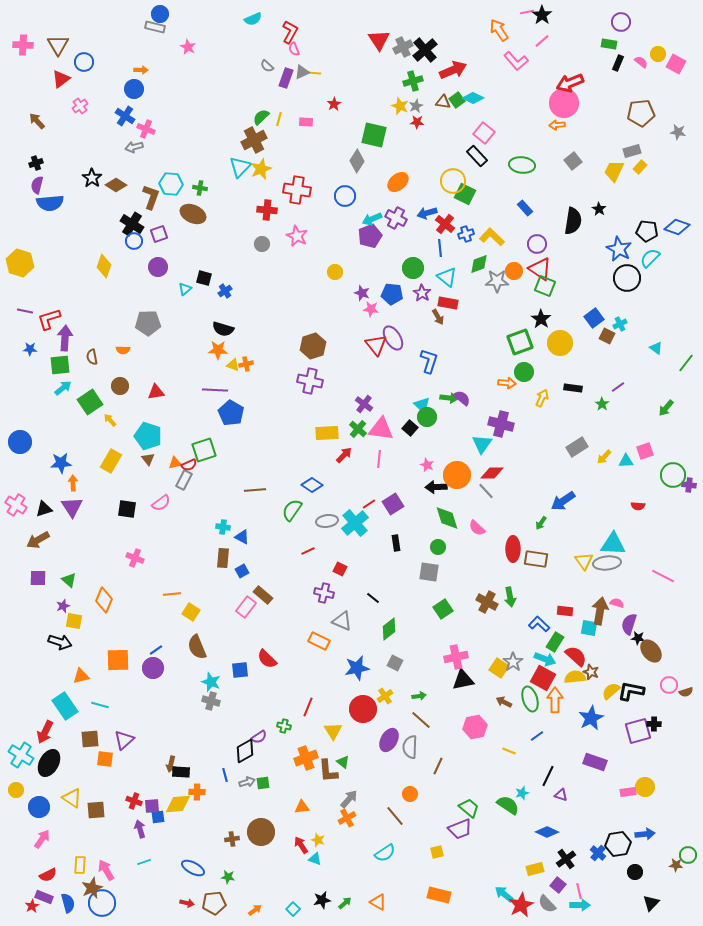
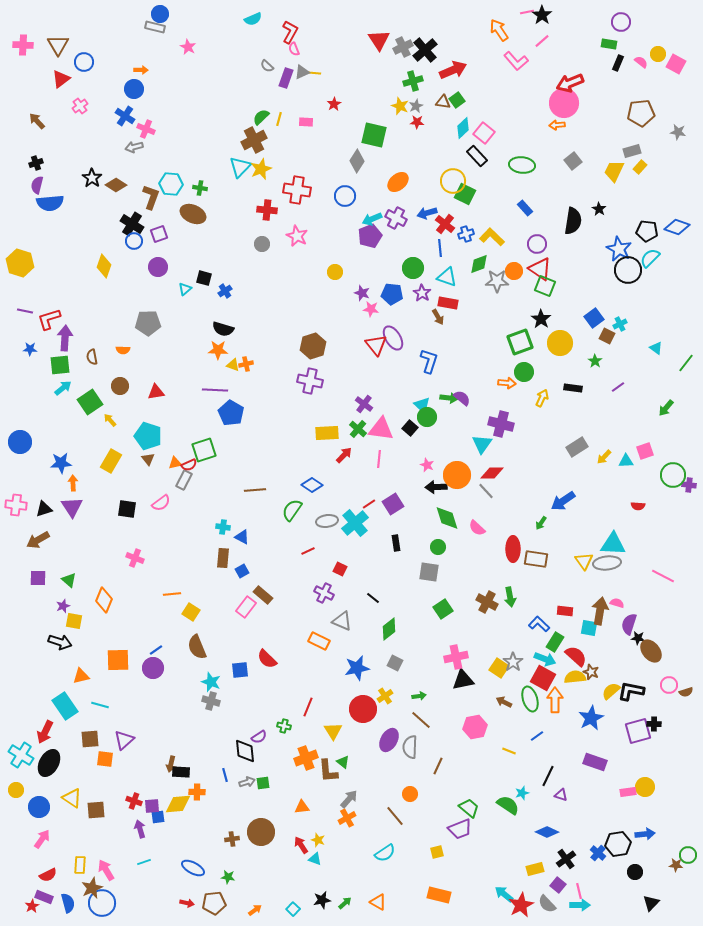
cyan diamond at (473, 98): moved 10 px left, 30 px down; rotated 70 degrees counterclockwise
cyan triangle at (447, 277): rotated 20 degrees counterclockwise
black circle at (627, 278): moved 1 px right, 8 px up
green star at (602, 404): moved 7 px left, 43 px up
pink cross at (16, 505): rotated 25 degrees counterclockwise
purple cross at (324, 593): rotated 12 degrees clockwise
black diamond at (245, 751): rotated 65 degrees counterclockwise
